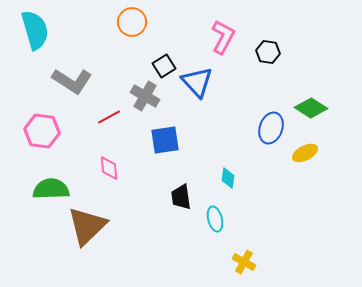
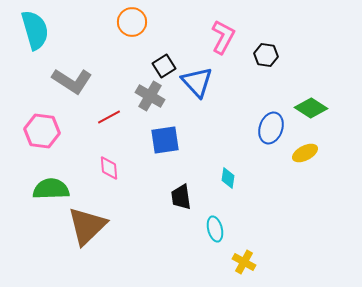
black hexagon: moved 2 px left, 3 px down
gray cross: moved 5 px right
cyan ellipse: moved 10 px down
